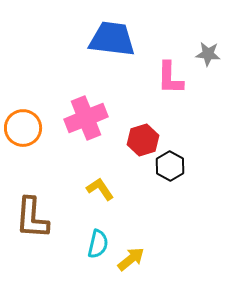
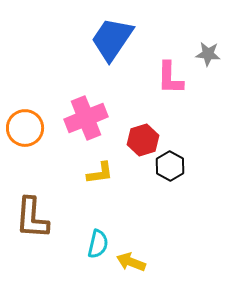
blue trapezoid: rotated 63 degrees counterclockwise
orange circle: moved 2 px right
yellow L-shape: moved 16 px up; rotated 116 degrees clockwise
yellow arrow: moved 3 px down; rotated 120 degrees counterclockwise
